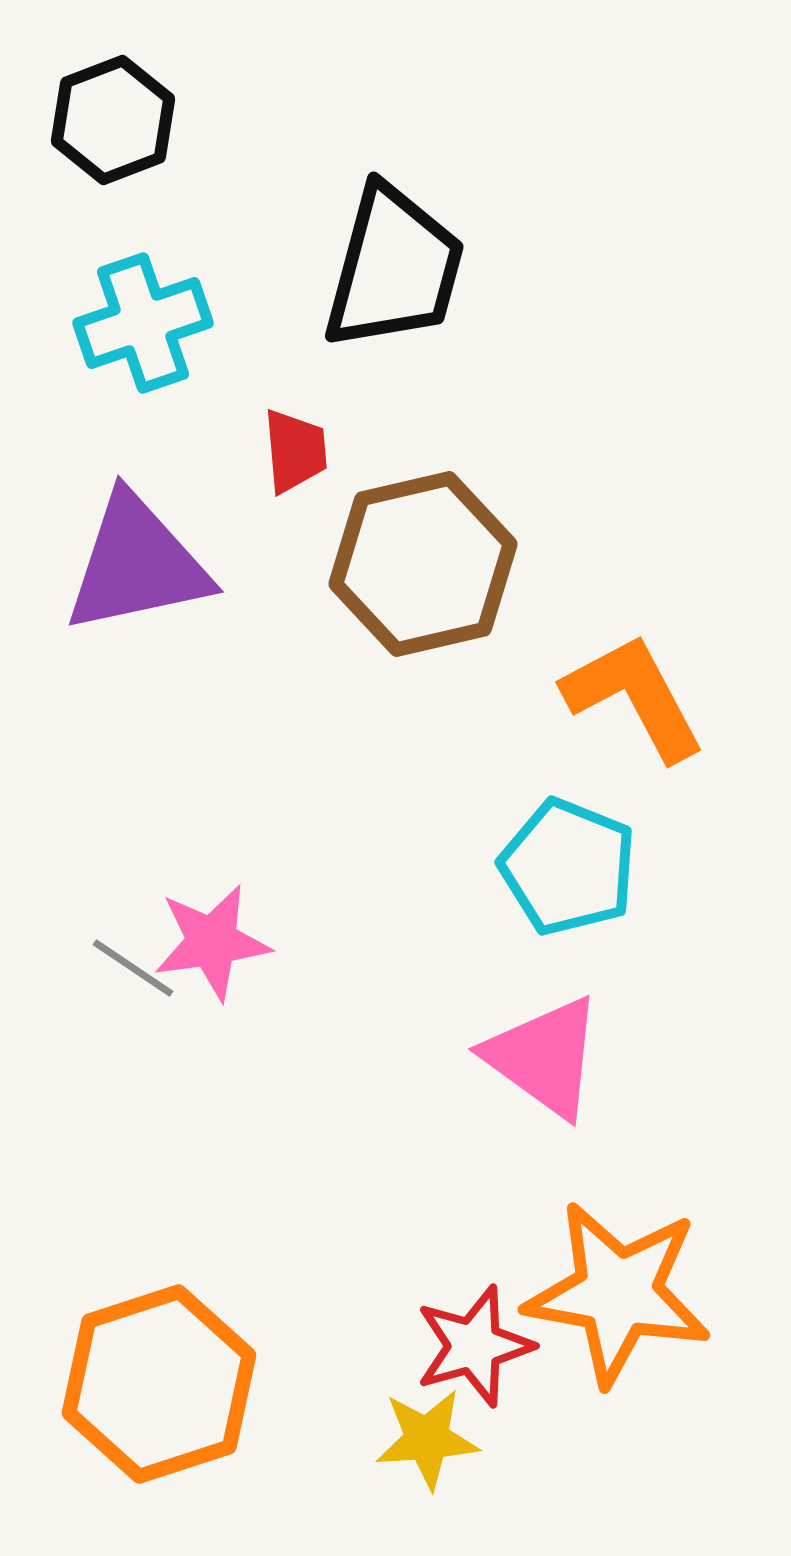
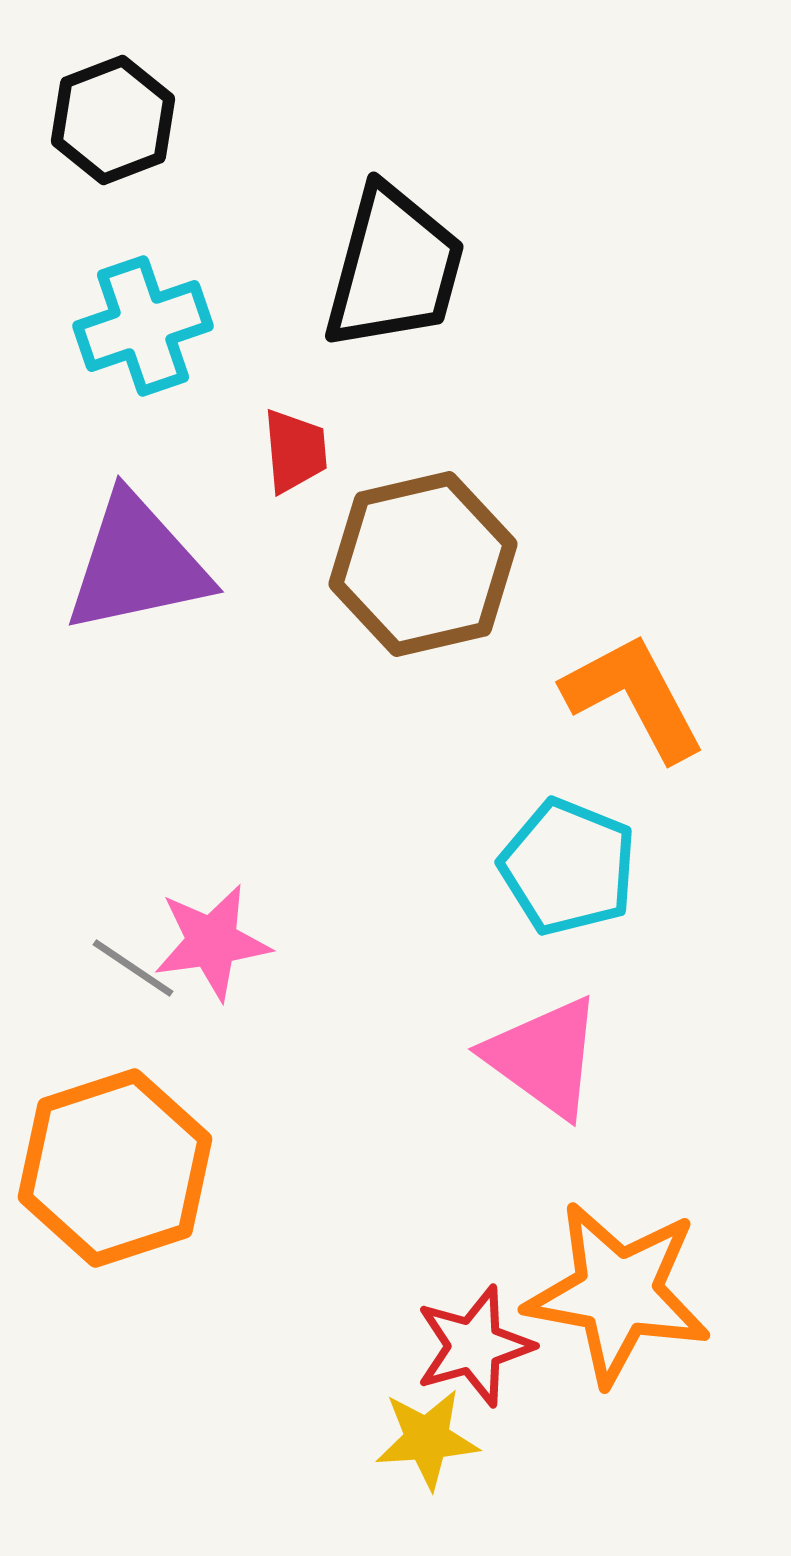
cyan cross: moved 3 px down
orange hexagon: moved 44 px left, 216 px up
